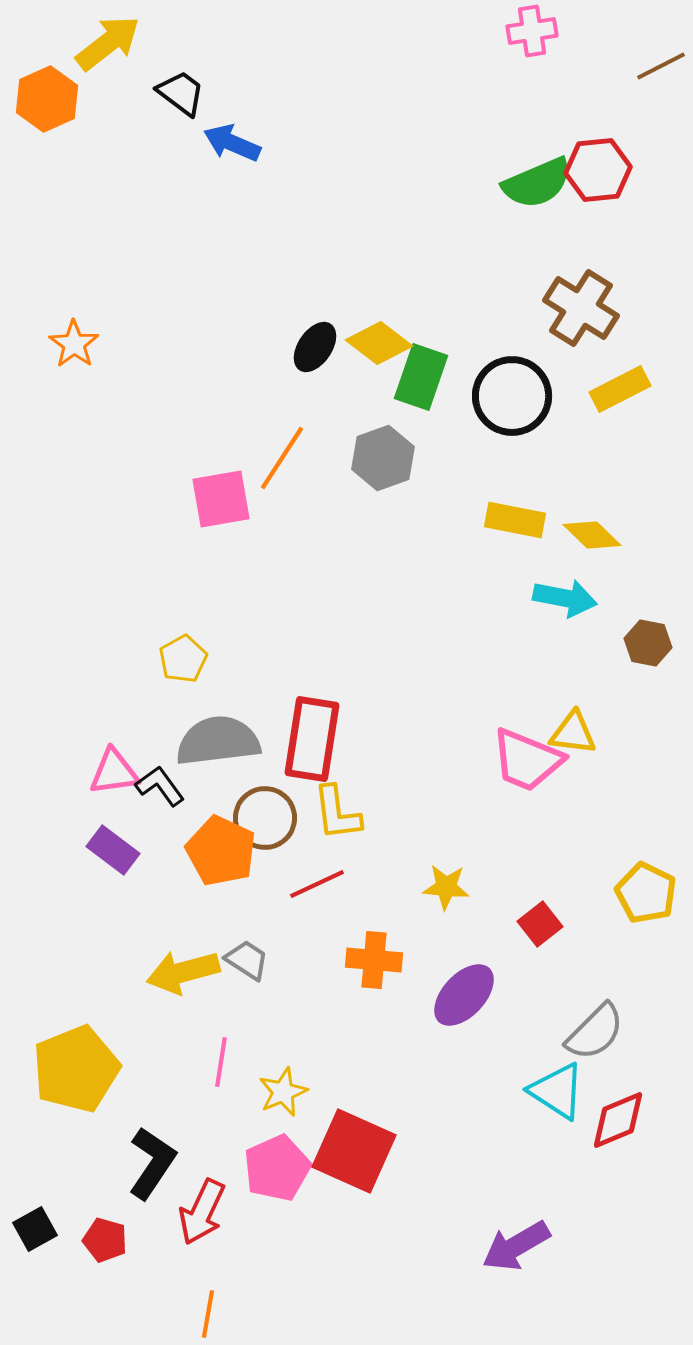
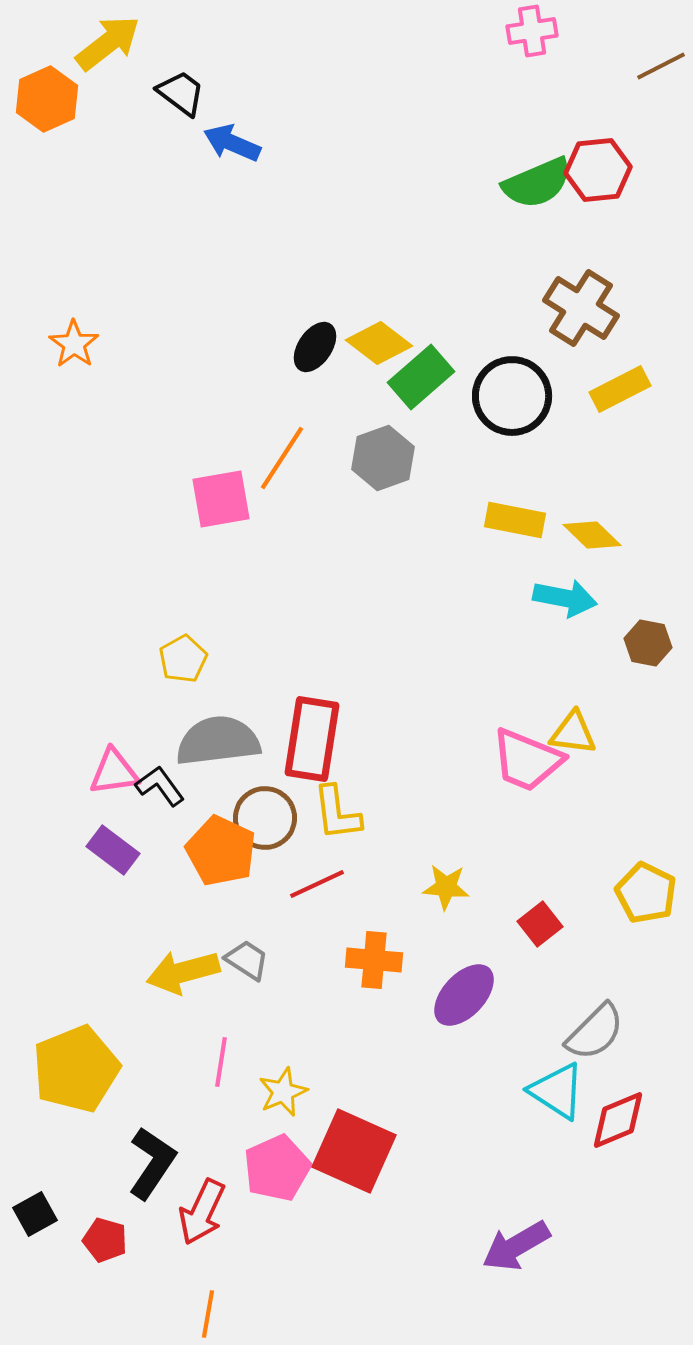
green rectangle at (421, 377): rotated 30 degrees clockwise
black square at (35, 1229): moved 15 px up
